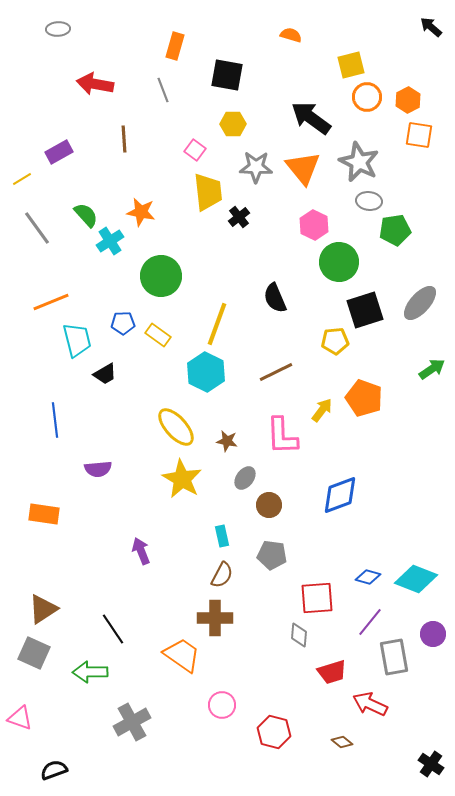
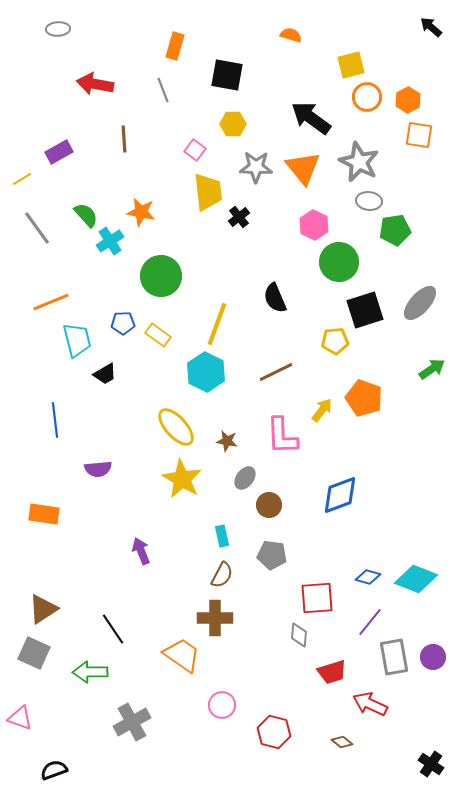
purple circle at (433, 634): moved 23 px down
